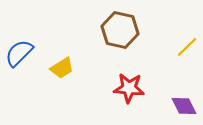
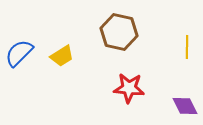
brown hexagon: moved 1 px left, 2 px down
yellow line: rotated 45 degrees counterclockwise
yellow trapezoid: moved 12 px up
purple diamond: moved 1 px right
